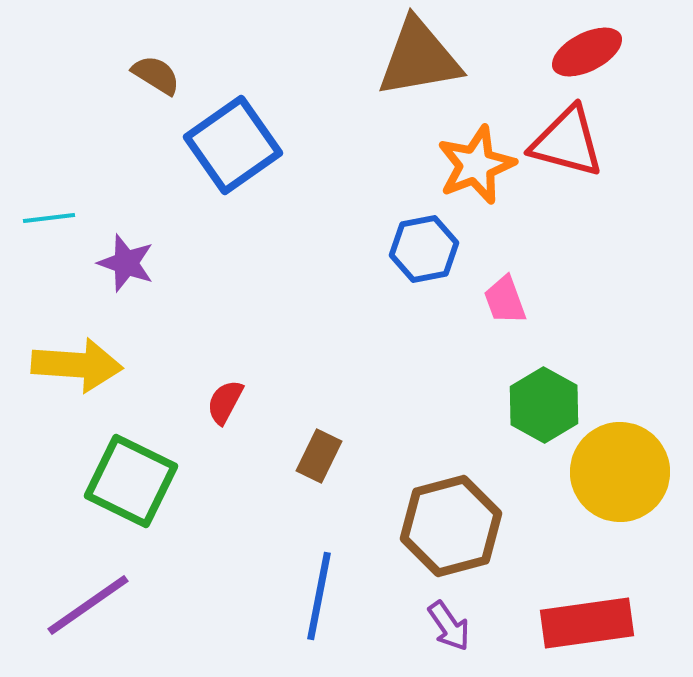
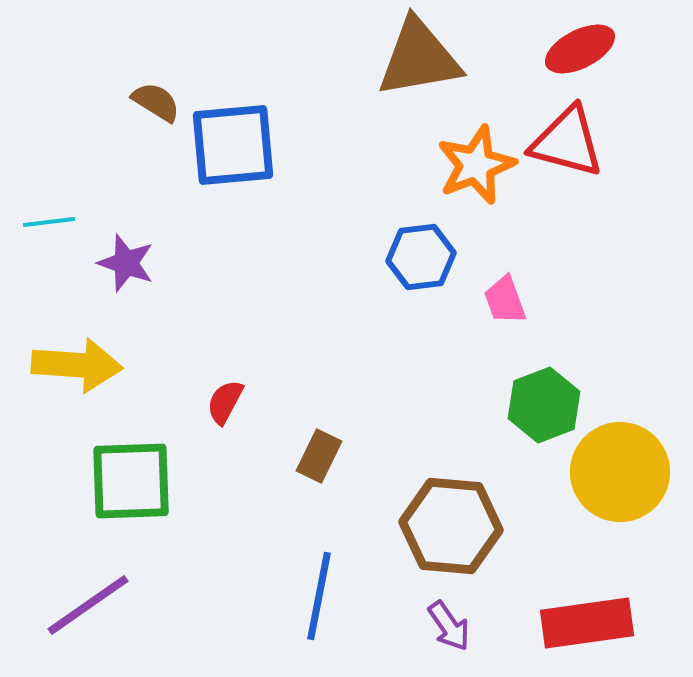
red ellipse: moved 7 px left, 3 px up
brown semicircle: moved 27 px down
blue square: rotated 30 degrees clockwise
cyan line: moved 4 px down
blue hexagon: moved 3 px left, 8 px down; rotated 4 degrees clockwise
green hexagon: rotated 10 degrees clockwise
green square: rotated 28 degrees counterclockwise
brown hexagon: rotated 20 degrees clockwise
